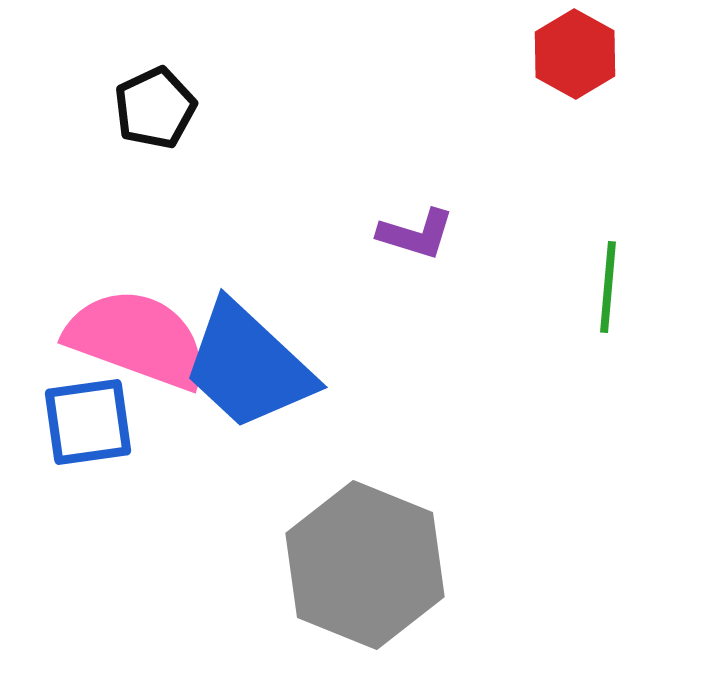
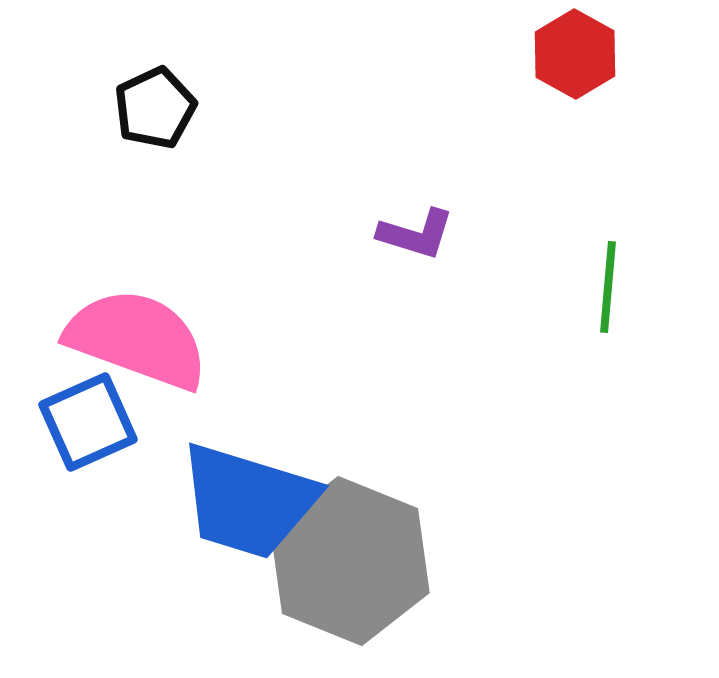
blue trapezoid: moved 135 px down; rotated 26 degrees counterclockwise
blue square: rotated 16 degrees counterclockwise
gray hexagon: moved 15 px left, 4 px up
